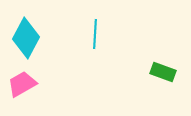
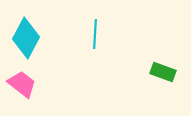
pink trapezoid: rotated 68 degrees clockwise
